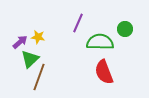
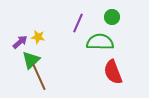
green circle: moved 13 px left, 12 px up
green triangle: moved 1 px right, 1 px down
red semicircle: moved 9 px right
brown line: rotated 44 degrees counterclockwise
